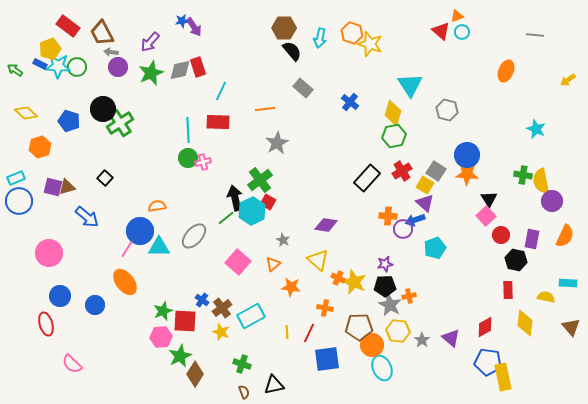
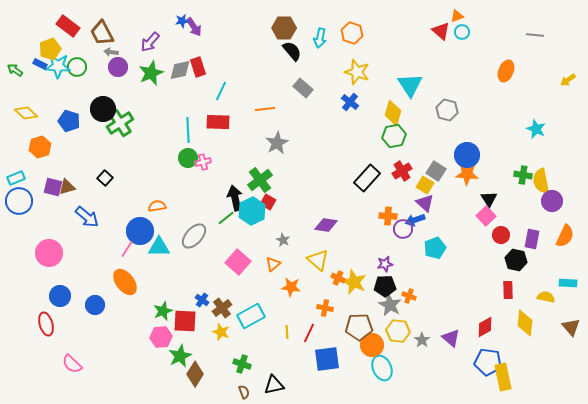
yellow star at (370, 44): moved 13 px left, 28 px down
orange cross at (409, 296): rotated 32 degrees clockwise
